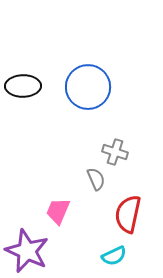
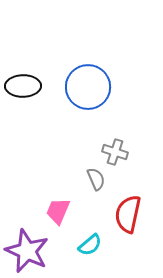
cyan semicircle: moved 24 px left, 11 px up; rotated 15 degrees counterclockwise
